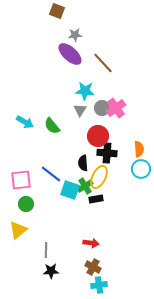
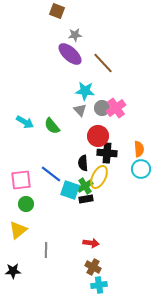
gray triangle: rotated 16 degrees counterclockwise
black rectangle: moved 10 px left
black star: moved 38 px left
